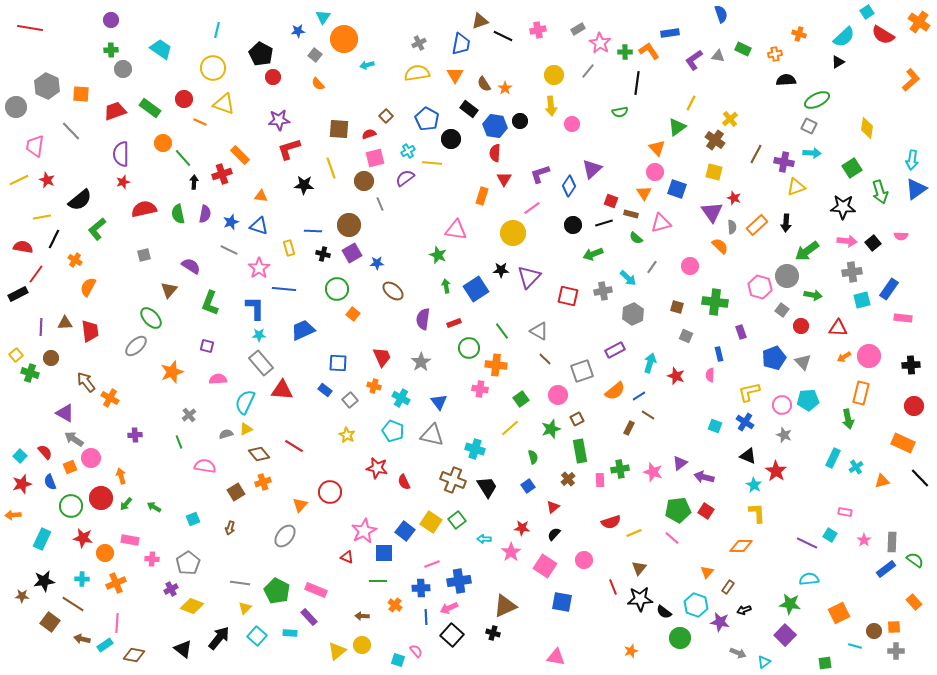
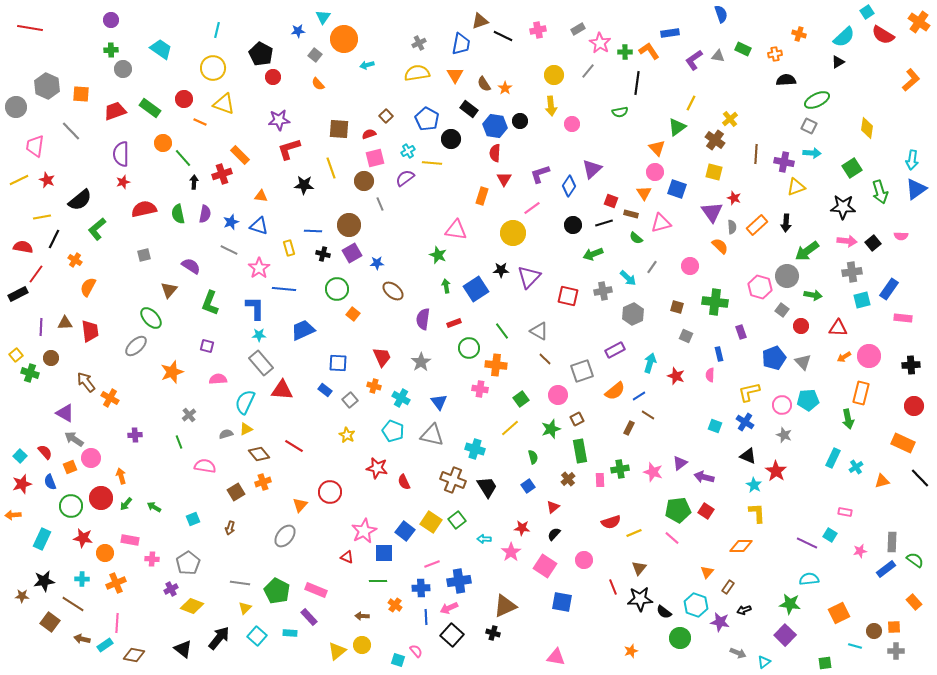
brown line at (756, 154): rotated 24 degrees counterclockwise
pink star at (864, 540): moved 4 px left, 11 px down; rotated 24 degrees clockwise
